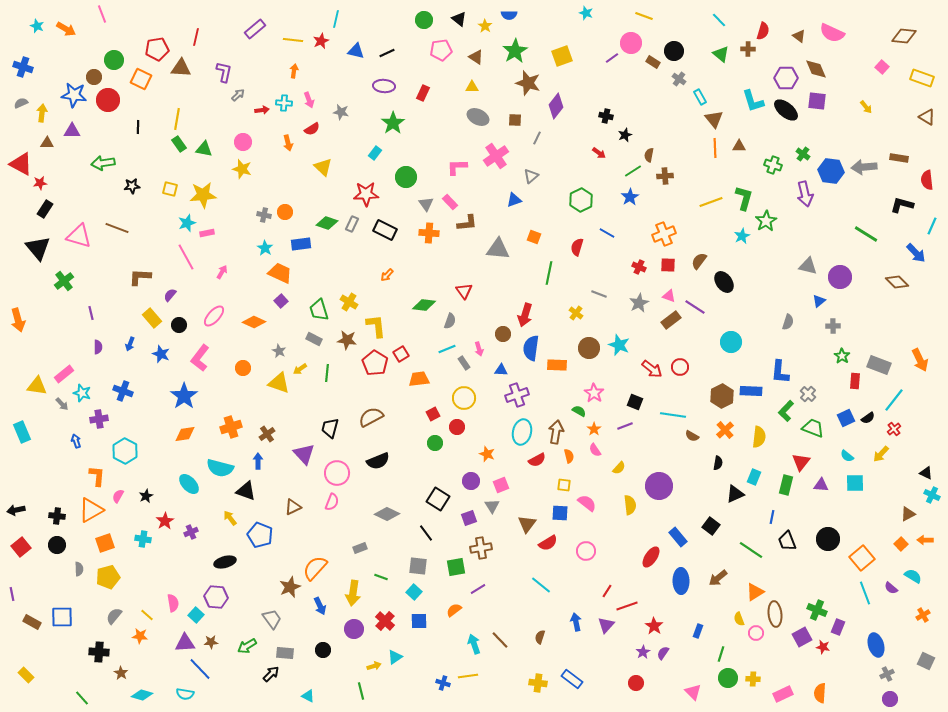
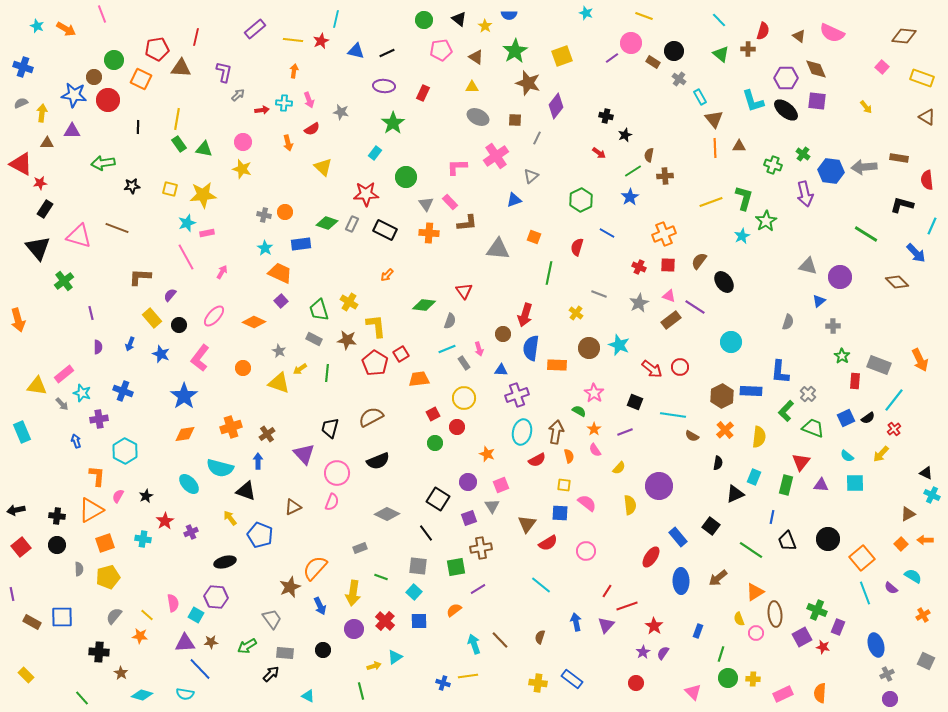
purple line at (625, 426): moved 6 px down
purple circle at (471, 481): moved 3 px left, 1 px down
cyan square at (196, 615): rotated 14 degrees counterclockwise
